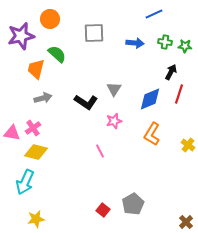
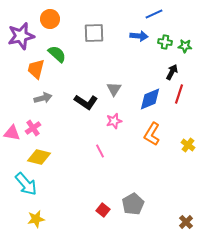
blue arrow: moved 4 px right, 7 px up
black arrow: moved 1 px right
yellow diamond: moved 3 px right, 5 px down
cyan arrow: moved 1 px right, 2 px down; rotated 65 degrees counterclockwise
